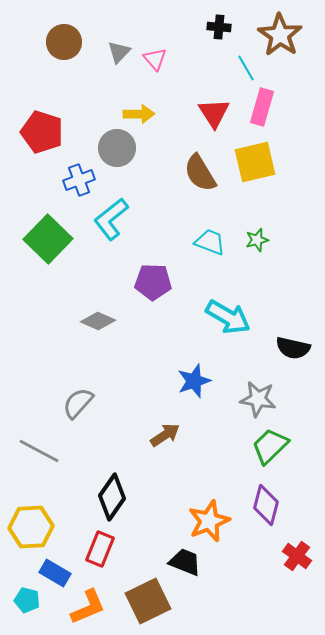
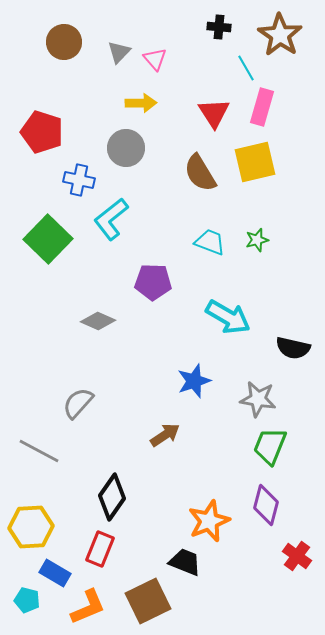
yellow arrow: moved 2 px right, 11 px up
gray circle: moved 9 px right
blue cross: rotated 32 degrees clockwise
green trapezoid: rotated 24 degrees counterclockwise
